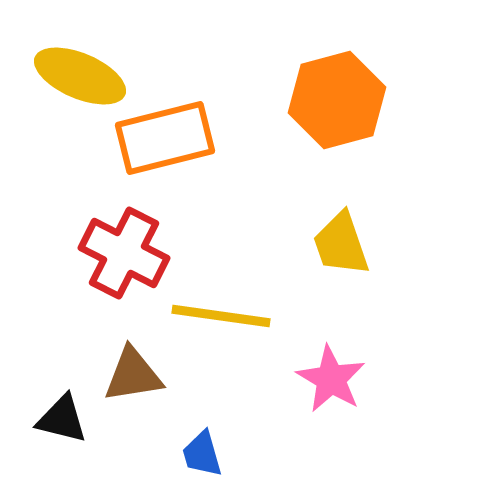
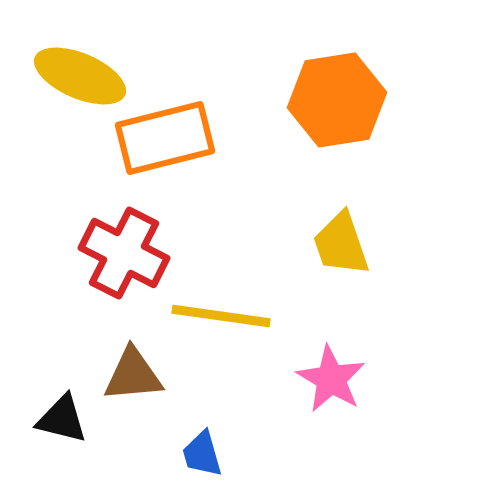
orange hexagon: rotated 6 degrees clockwise
brown triangle: rotated 4 degrees clockwise
